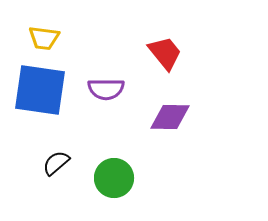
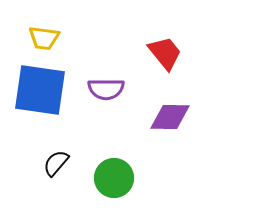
black semicircle: rotated 8 degrees counterclockwise
